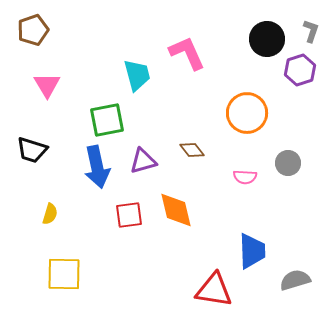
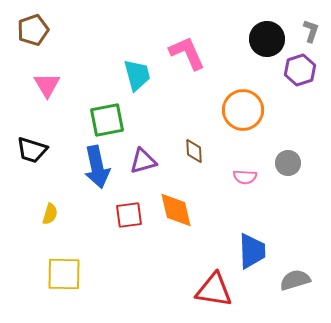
orange circle: moved 4 px left, 3 px up
brown diamond: moved 2 px right, 1 px down; rotated 35 degrees clockwise
